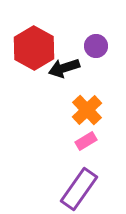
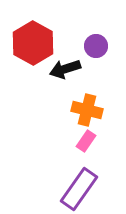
red hexagon: moved 1 px left, 5 px up
black arrow: moved 1 px right, 1 px down
orange cross: rotated 32 degrees counterclockwise
pink rectangle: rotated 25 degrees counterclockwise
